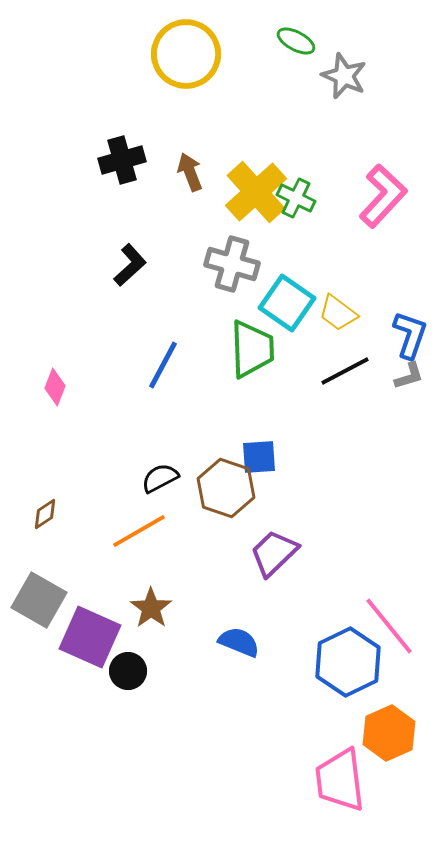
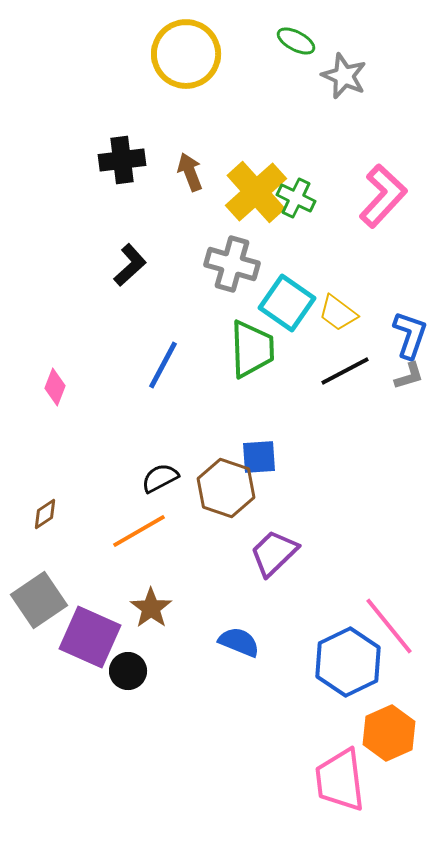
black cross: rotated 9 degrees clockwise
gray square: rotated 26 degrees clockwise
